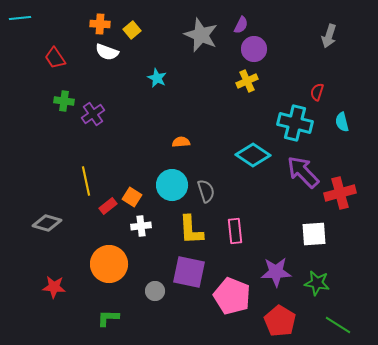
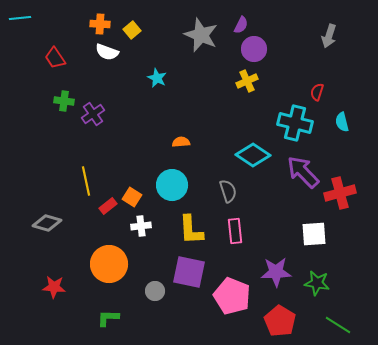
gray semicircle: moved 22 px right
